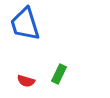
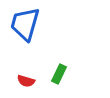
blue trapezoid: rotated 33 degrees clockwise
